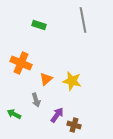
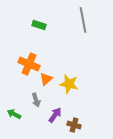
orange cross: moved 8 px right, 1 px down
yellow star: moved 3 px left, 3 px down
purple arrow: moved 2 px left
